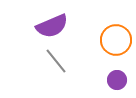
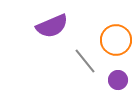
gray line: moved 29 px right
purple circle: moved 1 px right
